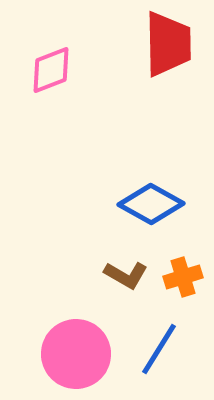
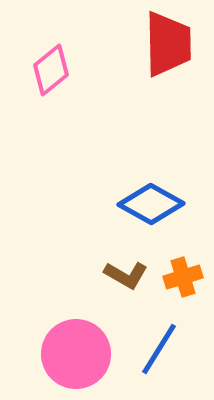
pink diamond: rotated 18 degrees counterclockwise
